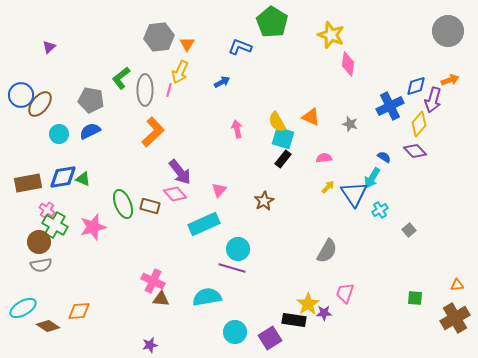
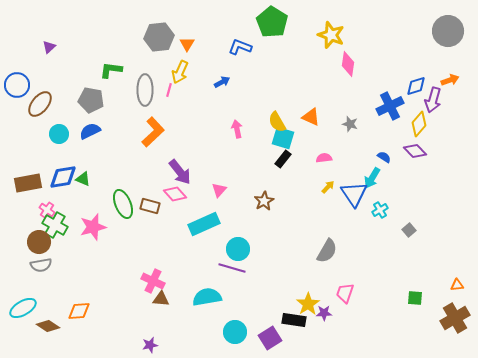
green L-shape at (121, 78): moved 10 px left, 8 px up; rotated 45 degrees clockwise
blue circle at (21, 95): moved 4 px left, 10 px up
